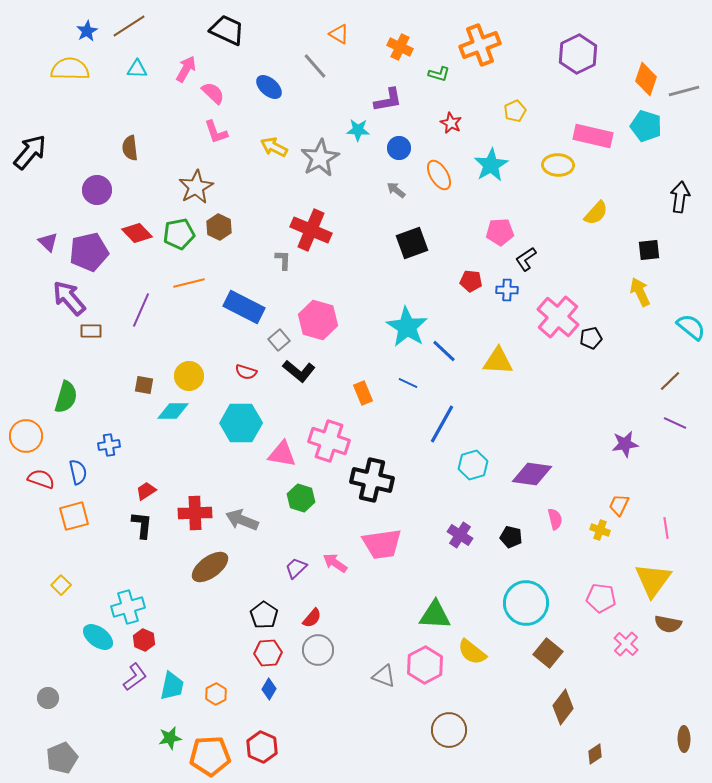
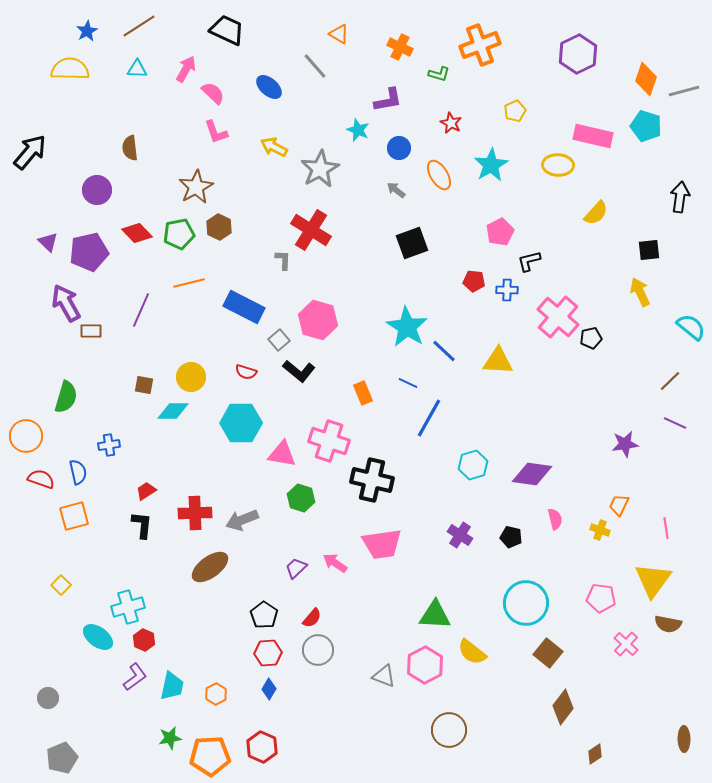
brown line at (129, 26): moved 10 px right
cyan star at (358, 130): rotated 20 degrees clockwise
gray star at (320, 158): moved 11 px down
red cross at (311, 230): rotated 9 degrees clockwise
pink pentagon at (500, 232): rotated 24 degrees counterclockwise
black L-shape at (526, 259): moved 3 px right, 2 px down; rotated 20 degrees clockwise
red pentagon at (471, 281): moved 3 px right
purple arrow at (69, 298): moved 3 px left, 5 px down; rotated 12 degrees clockwise
yellow circle at (189, 376): moved 2 px right, 1 px down
blue line at (442, 424): moved 13 px left, 6 px up
gray arrow at (242, 520): rotated 44 degrees counterclockwise
